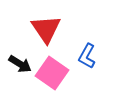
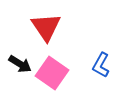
red triangle: moved 2 px up
blue L-shape: moved 14 px right, 9 px down
